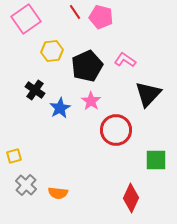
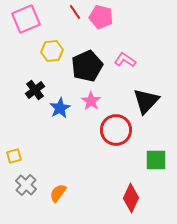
pink square: rotated 12 degrees clockwise
black cross: rotated 18 degrees clockwise
black triangle: moved 2 px left, 7 px down
orange semicircle: rotated 120 degrees clockwise
